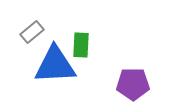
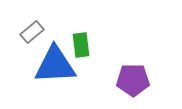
green rectangle: rotated 10 degrees counterclockwise
purple pentagon: moved 4 px up
